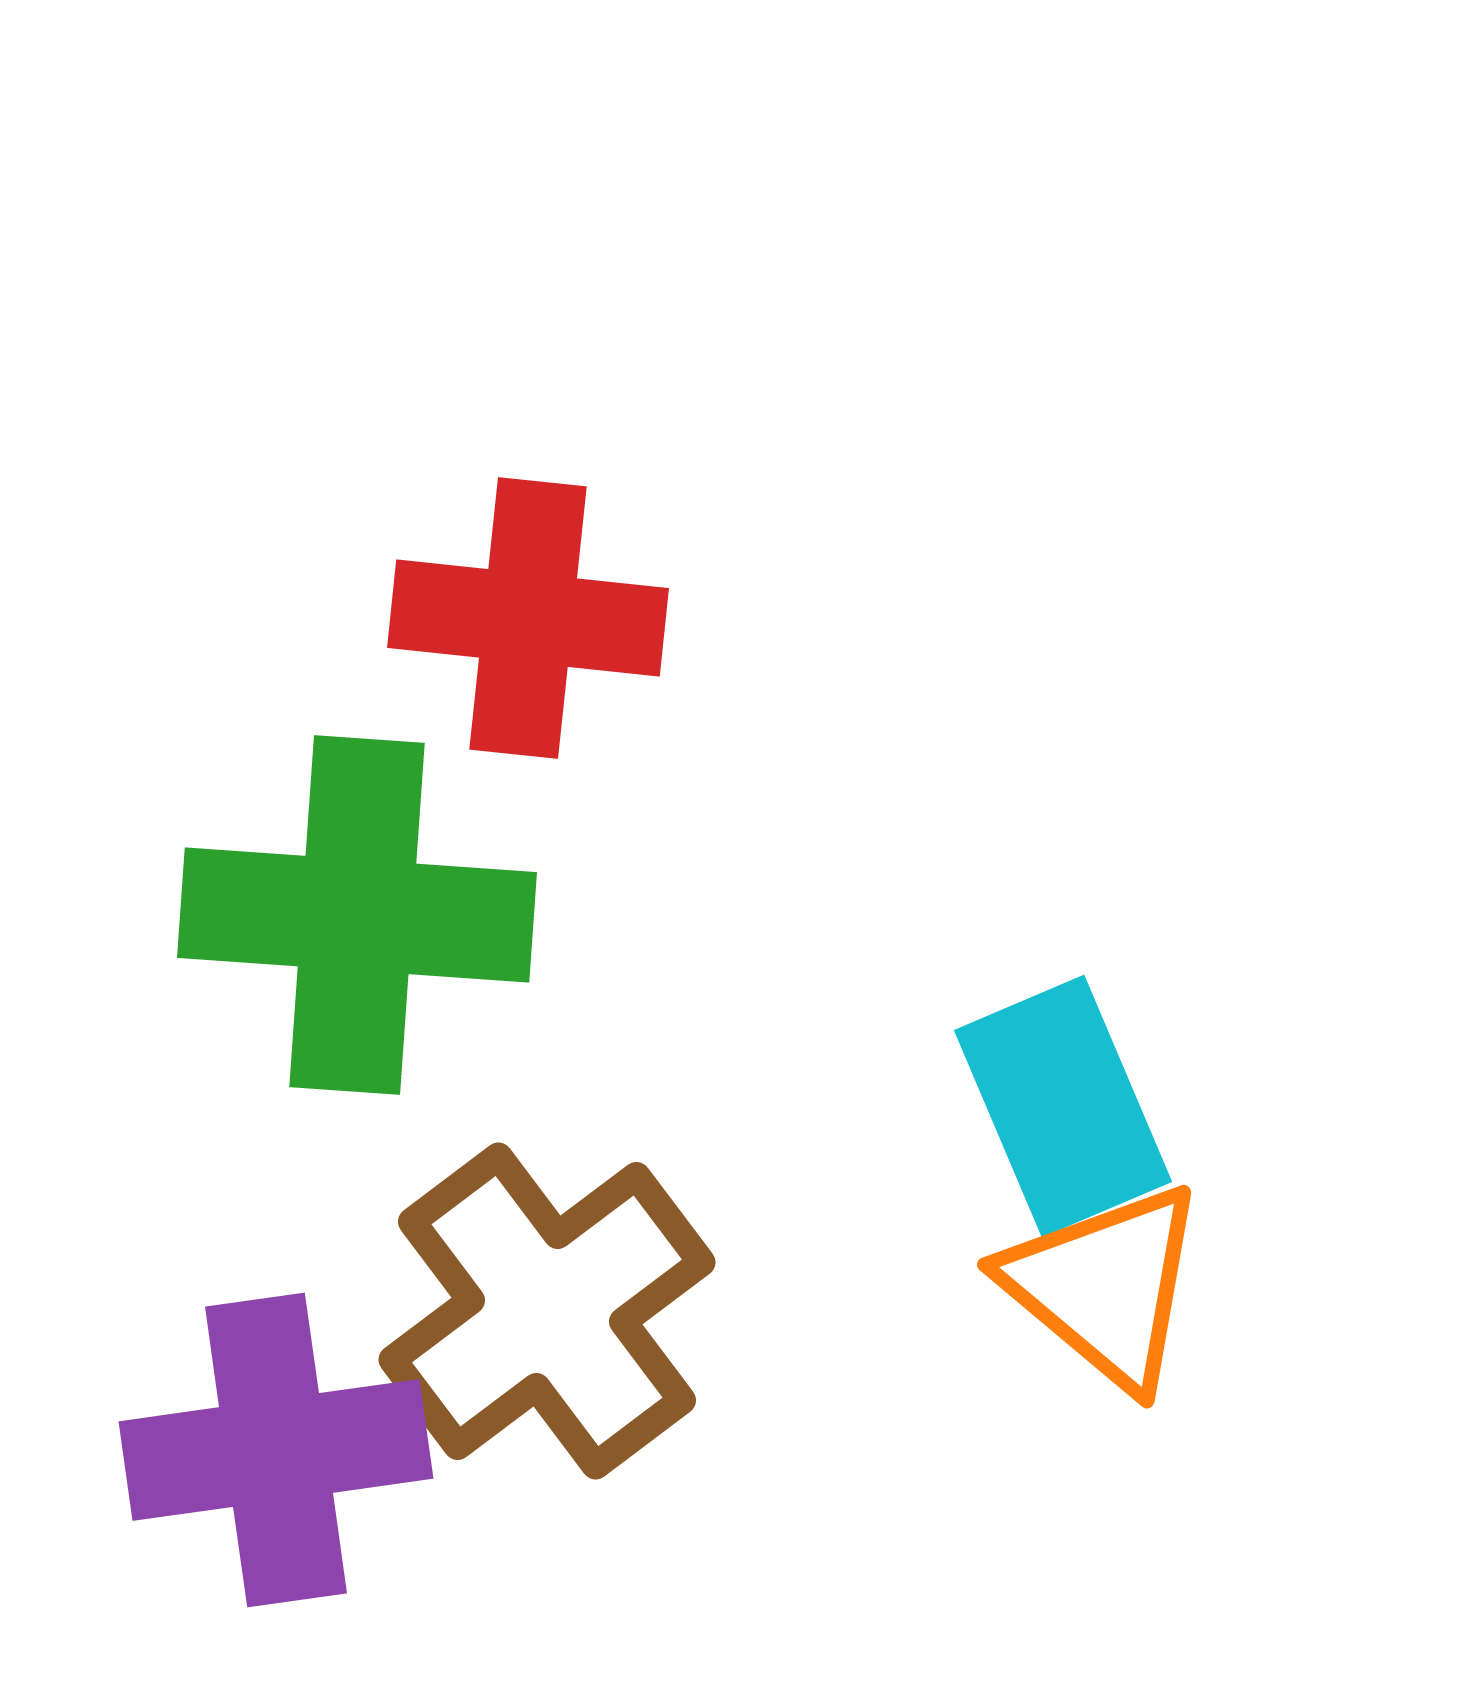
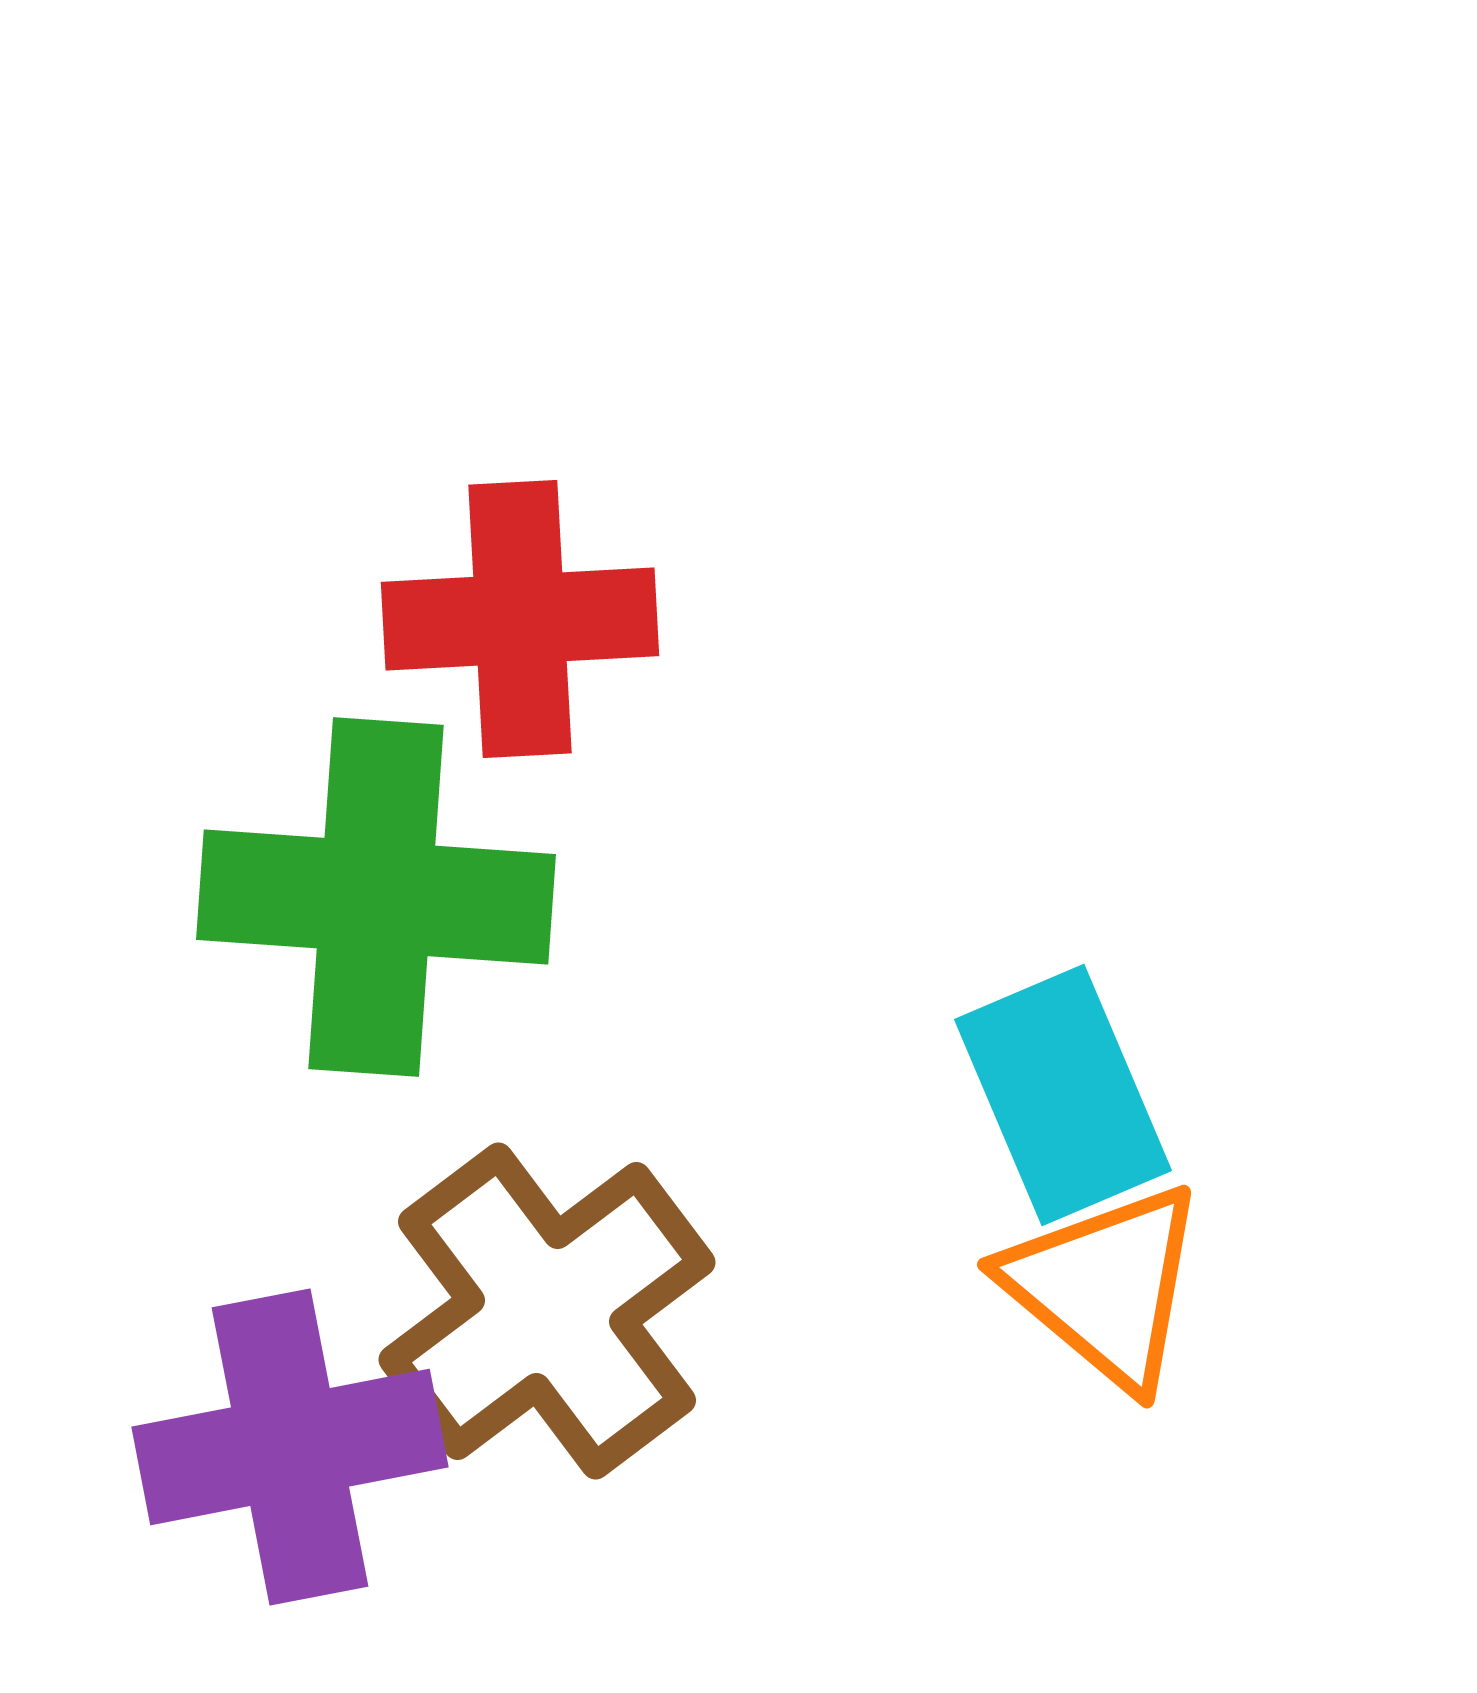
red cross: moved 8 px left, 1 px down; rotated 9 degrees counterclockwise
green cross: moved 19 px right, 18 px up
cyan rectangle: moved 11 px up
purple cross: moved 14 px right, 3 px up; rotated 3 degrees counterclockwise
